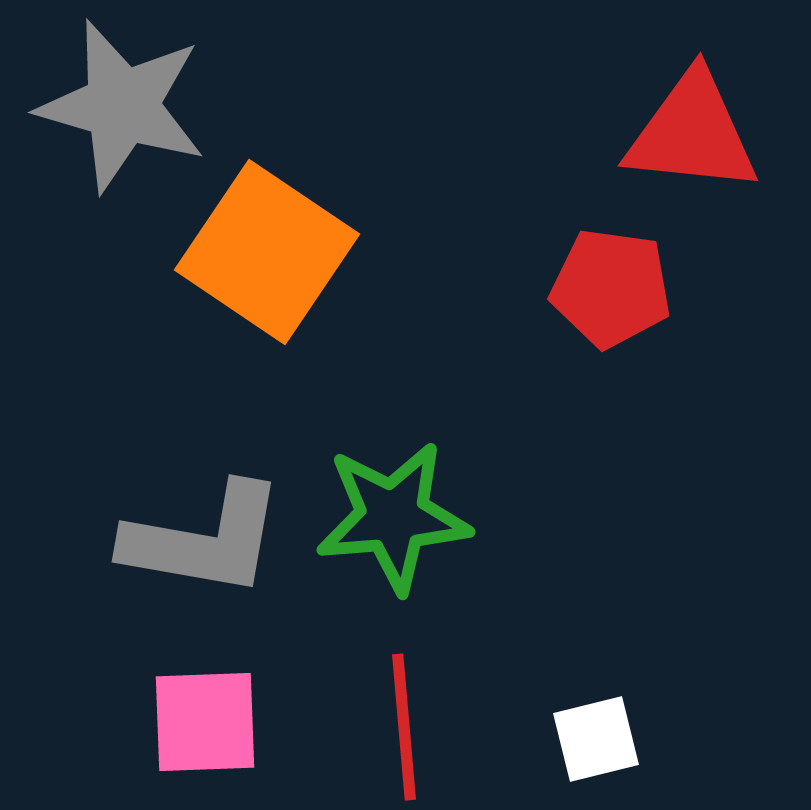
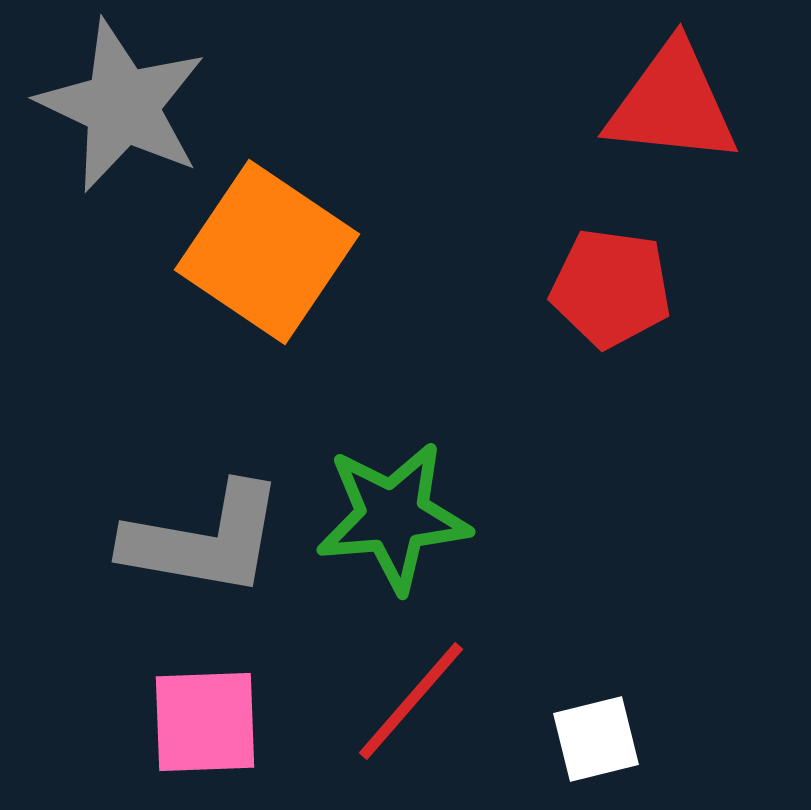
gray star: rotated 9 degrees clockwise
red triangle: moved 20 px left, 29 px up
red line: moved 7 px right, 26 px up; rotated 46 degrees clockwise
